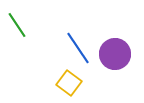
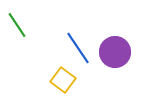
purple circle: moved 2 px up
yellow square: moved 6 px left, 3 px up
